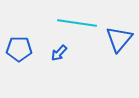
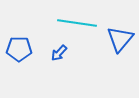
blue triangle: moved 1 px right
